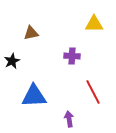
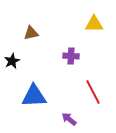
purple cross: moved 1 px left
purple arrow: rotated 42 degrees counterclockwise
